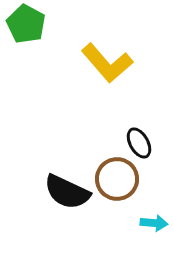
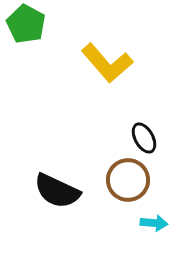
black ellipse: moved 5 px right, 5 px up
brown circle: moved 11 px right, 1 px down
black semicircle: moved 10 px left, 1 px up
